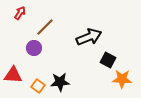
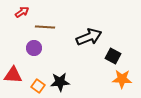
red arrow: moved 2 px right, 1 px up; rotated 24 degrees clockwise
brown line: rotated 48 degrees clockwise
black square: moved 5 px right, 4 px up
